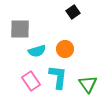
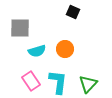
black square: rotated 32 degrees counterclockwise
gray square: moved 1 px up
cyan L-shape: moved 5 px down
green triangle: rotated 18 degrees clockwise
